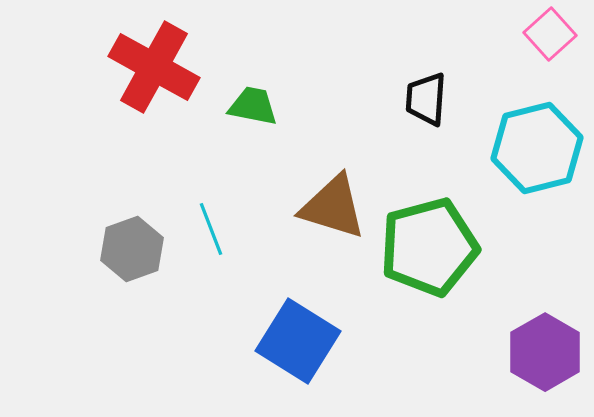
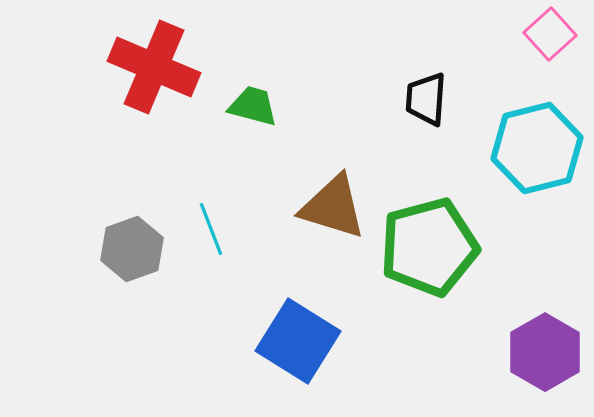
red cross: rotated 6 degrees counterclockwise
green trapezoid: rotated 4 degrees clockwise
